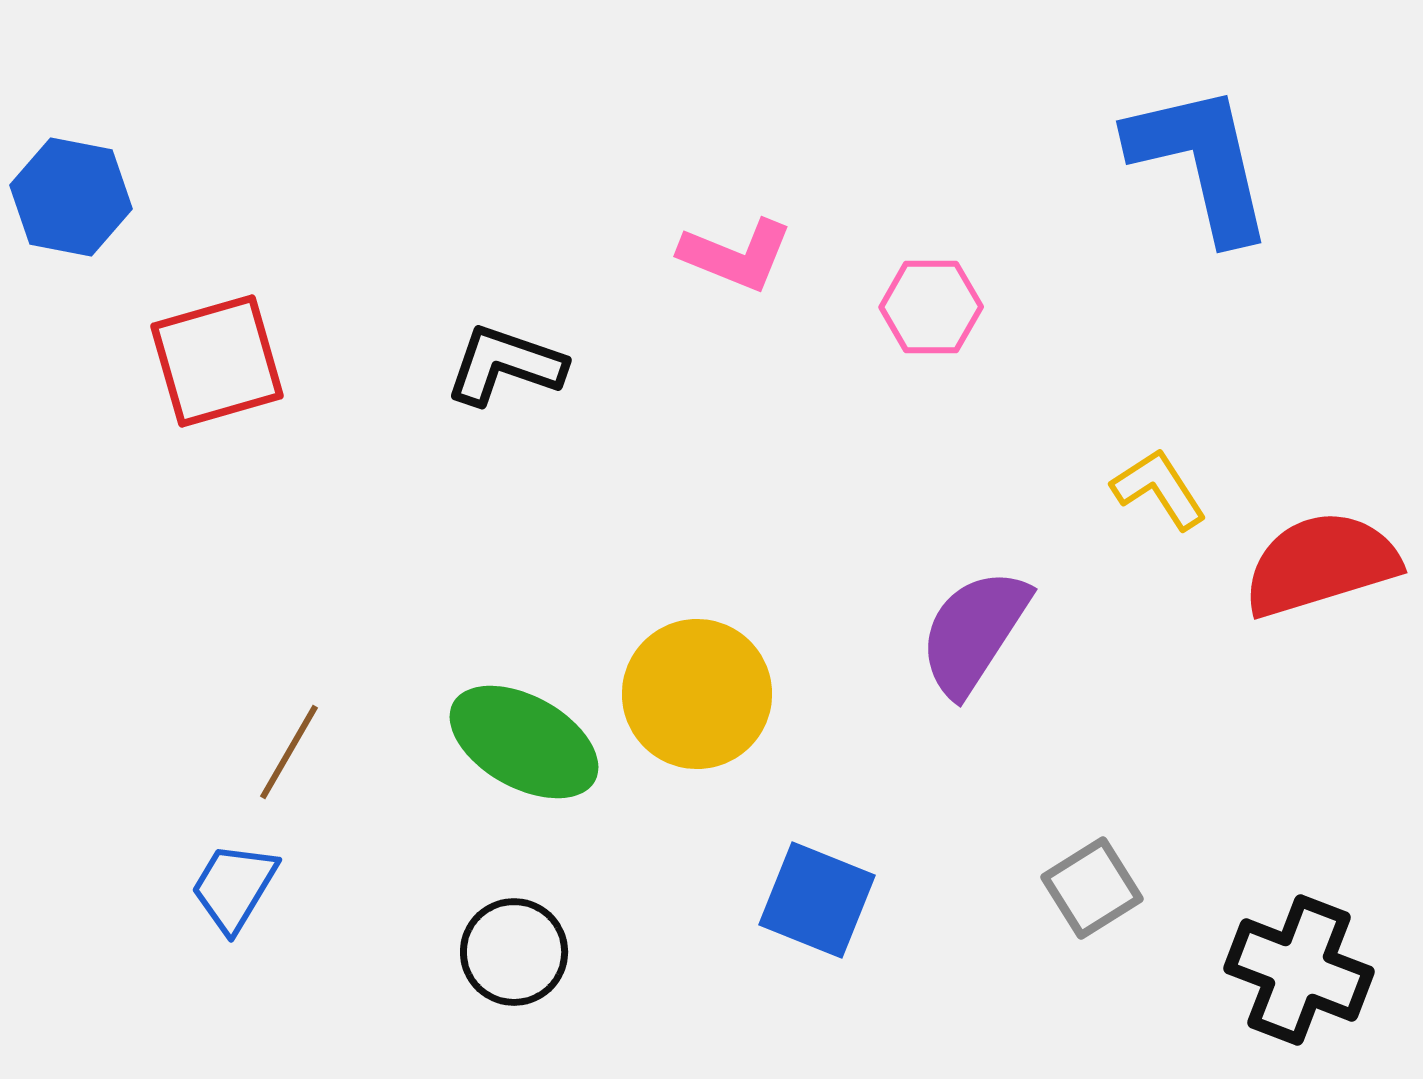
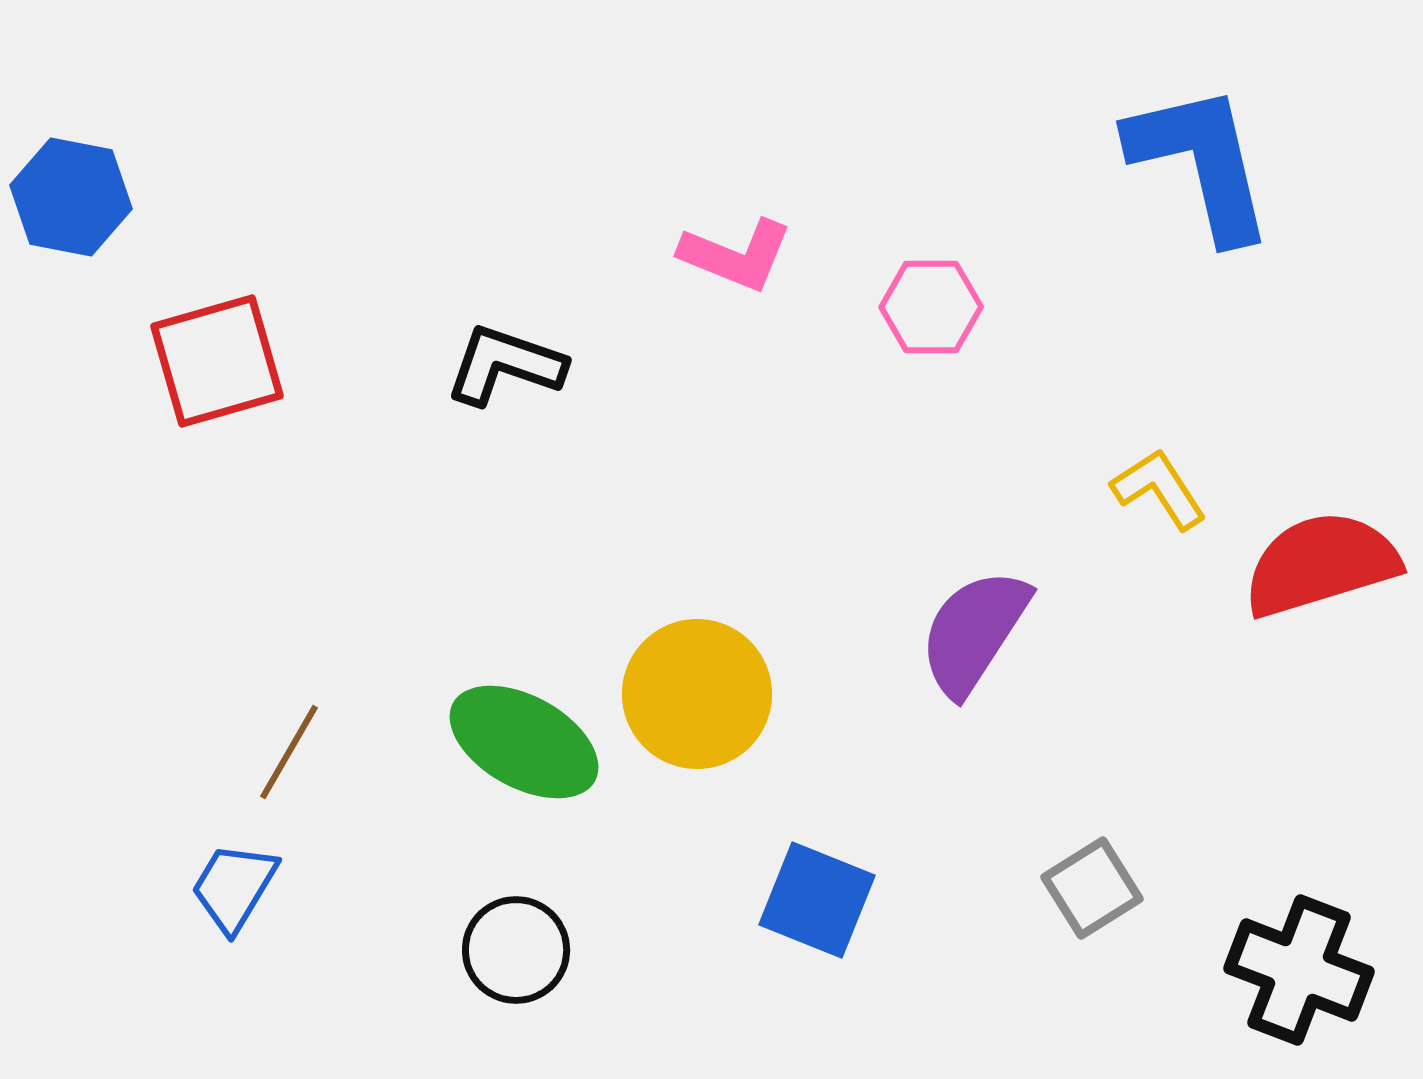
black circle: moved 2 px right, 2 px up
